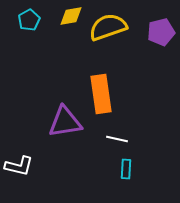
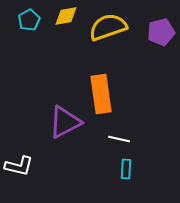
yellow diamond: moved 5 px left
purple triangle: rotated 18 degrees counterclockwise
white line: moved 2 px right
